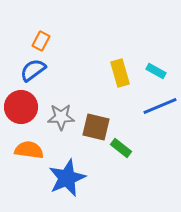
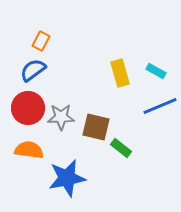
red circle: moved 7 px right, 1 px down
blue star: rotated 12 degrees clockwise
